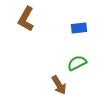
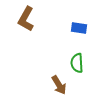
blue rectangle: rotated 14 degrees clockwise
green semicircle: rotated 66 degrees counterclockwise
